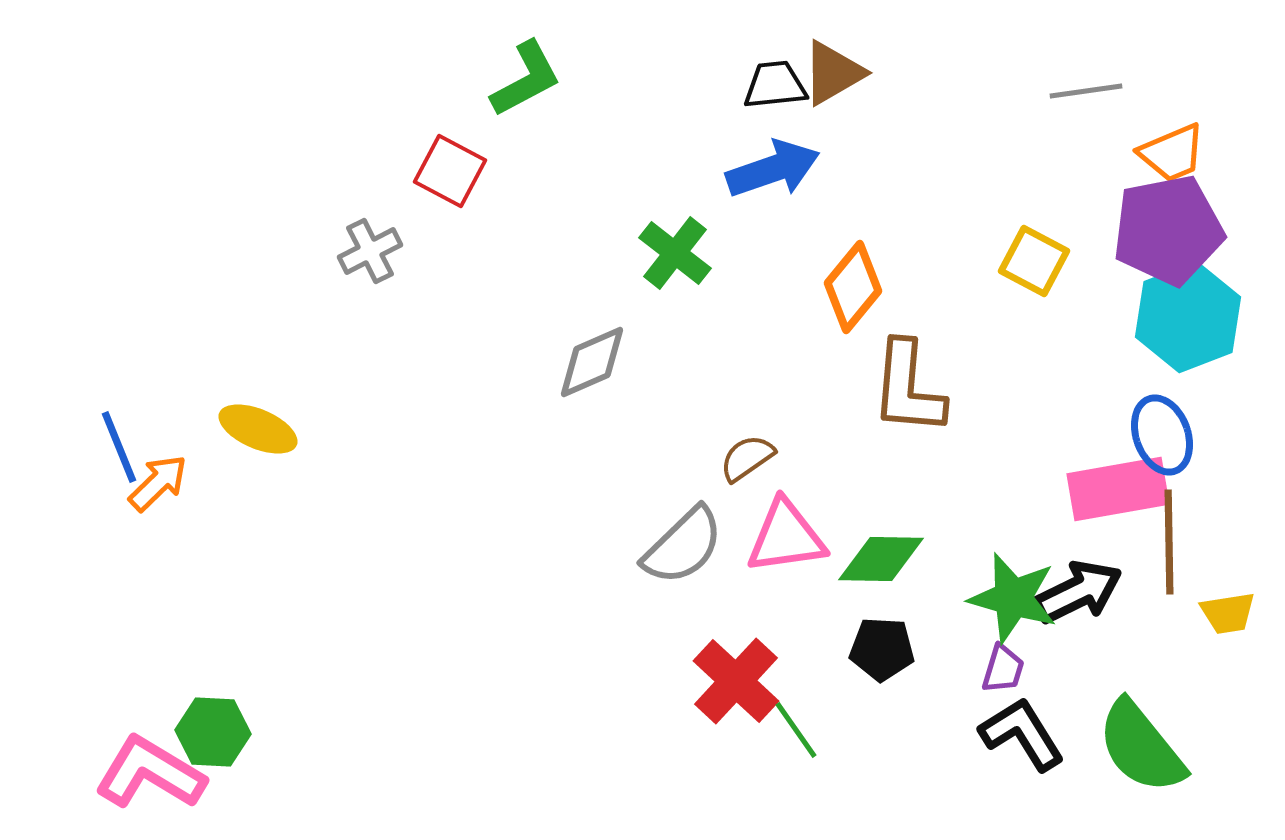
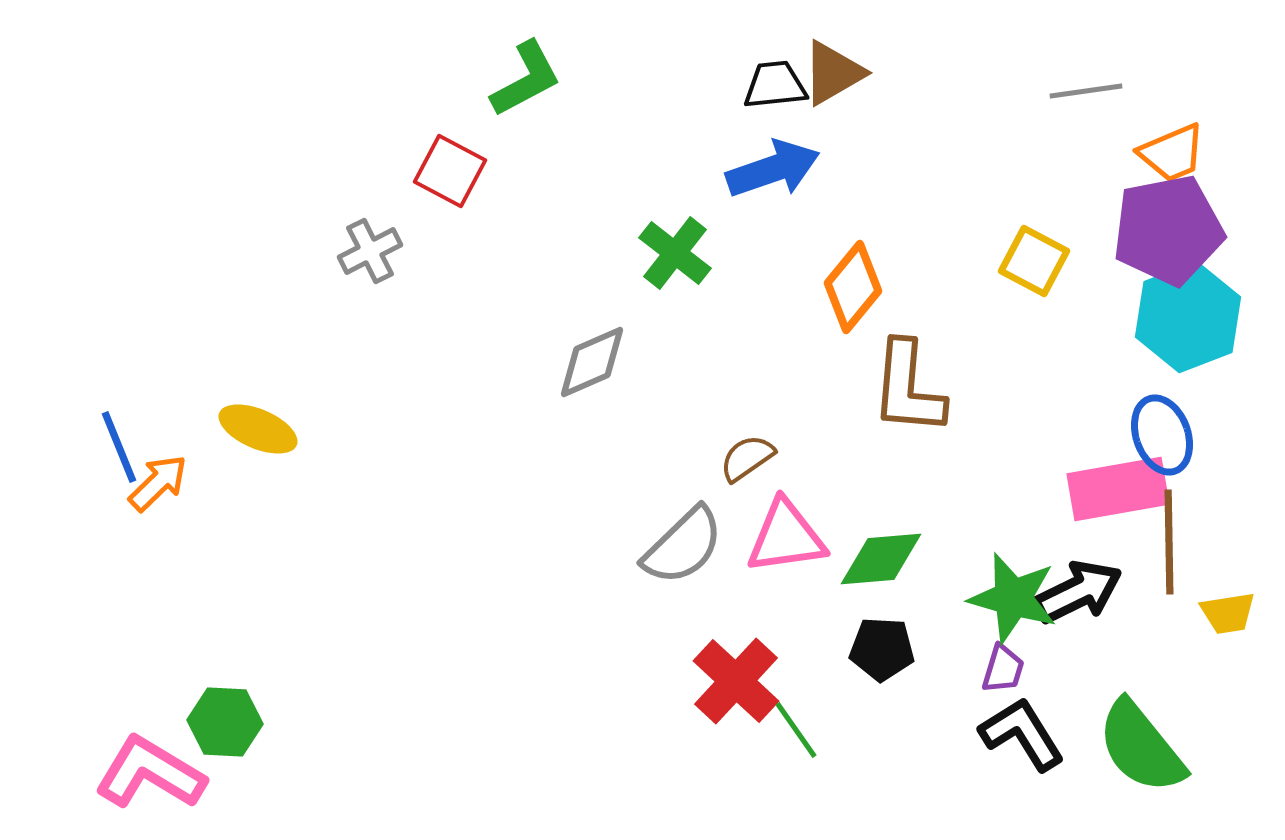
green diamond: rotated 6 degrees counterclockwise
green hexagon: moved 12 px right, 10 px up
